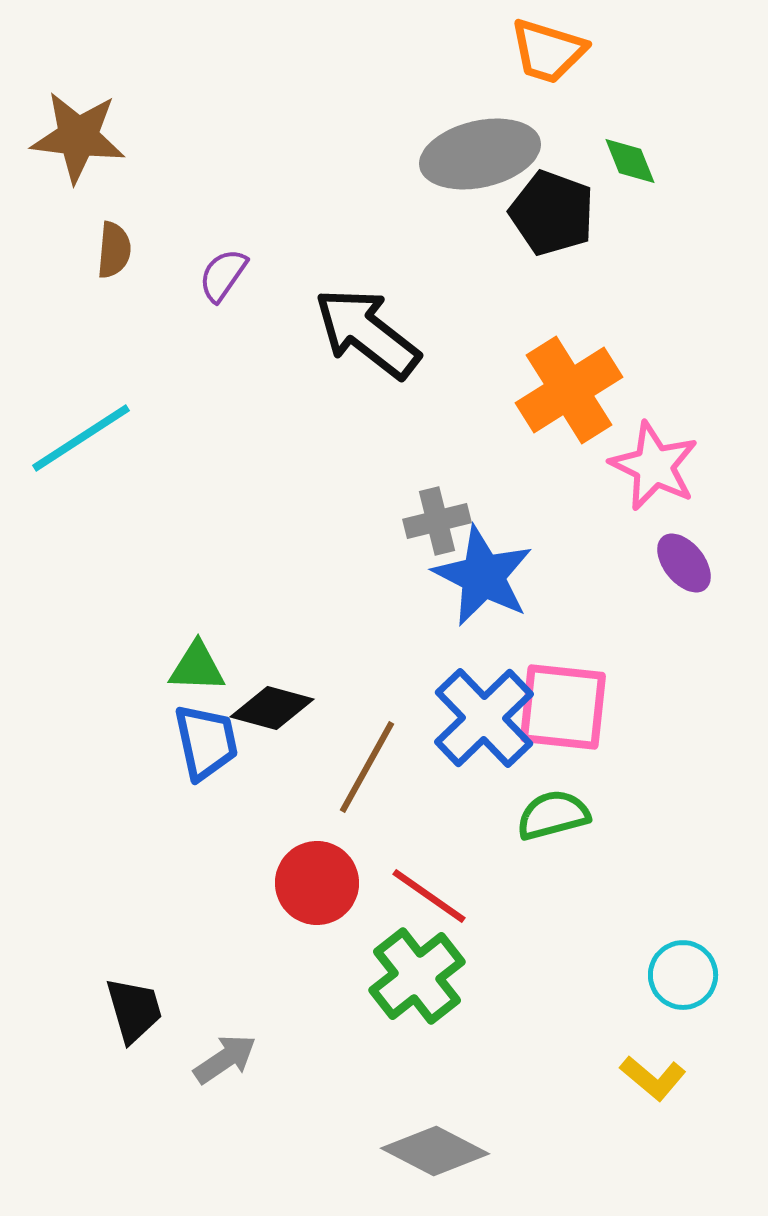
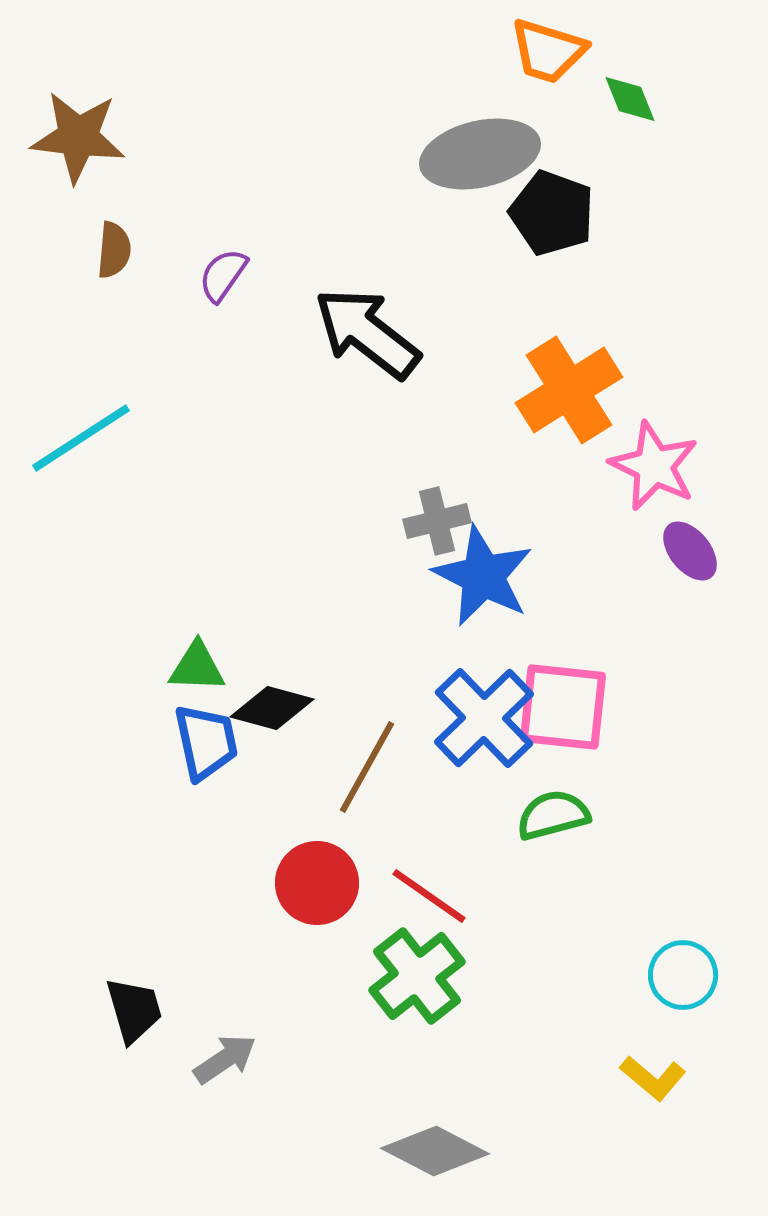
green diamond: moved 62 px up
purple ellipse: moved 6 px right, 12 px up
